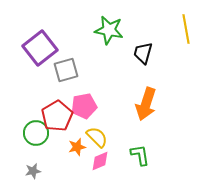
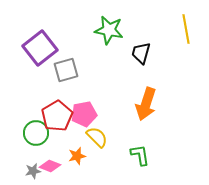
black trapezoid: moved 2 px left
pink pentagon: moved 8 px down
orange star: moved 9 px down
pink diamond: moved 50 px left, 5 px down; rotated 45 degrees clockwise
